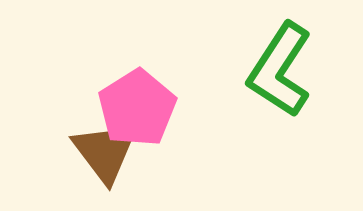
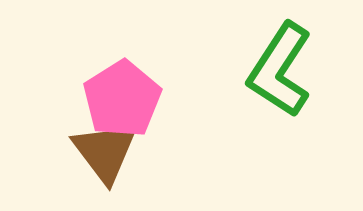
pink pentagon: moved 15 px left, 9 px up
